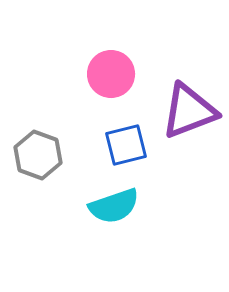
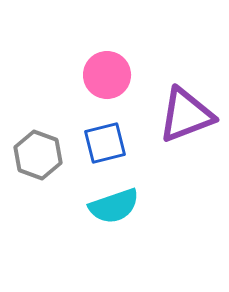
pink circle: moved 4 px left, 1 px down
purple triangle: moved 3 px left, 4 px down
blue square: moved 21 px left, 2 px up
